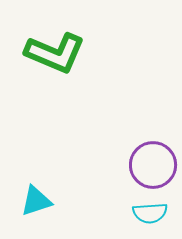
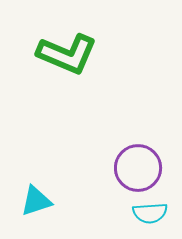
green L-shape: moved 12 px right, 1 px down
purple circle: moved 15 px left, 3 px down
